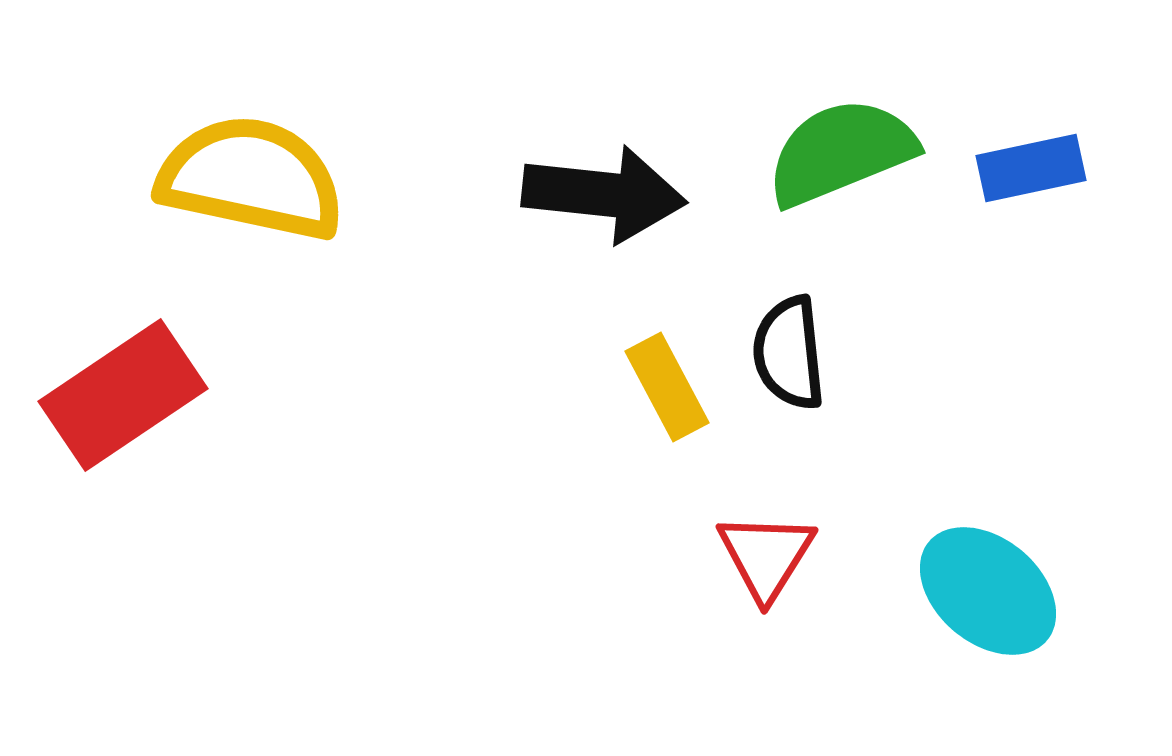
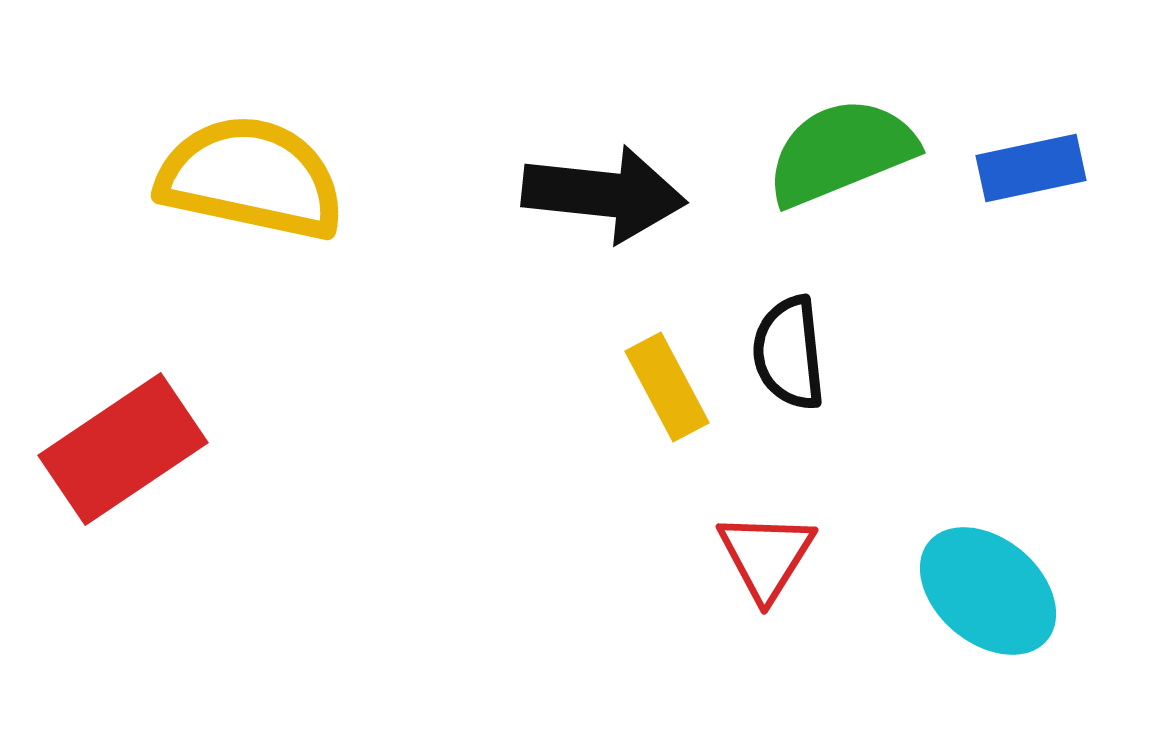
red rectangle: moved 54 px down
